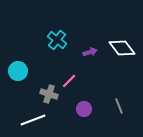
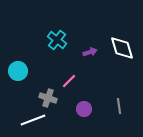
white diamond: rotated 20 degrees clockwise
gray cross: moved 1 px left, 4 px down
gray line: rotated 14 degrees clockwise
